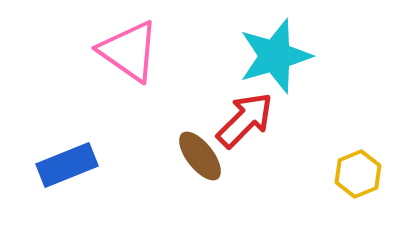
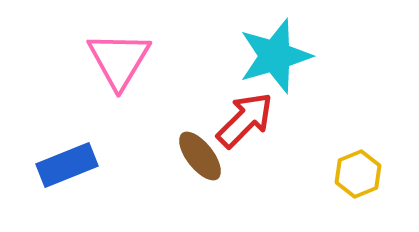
pink triangle: moved 10 px left, 9 px down; rotated 26 degrees clockwise
